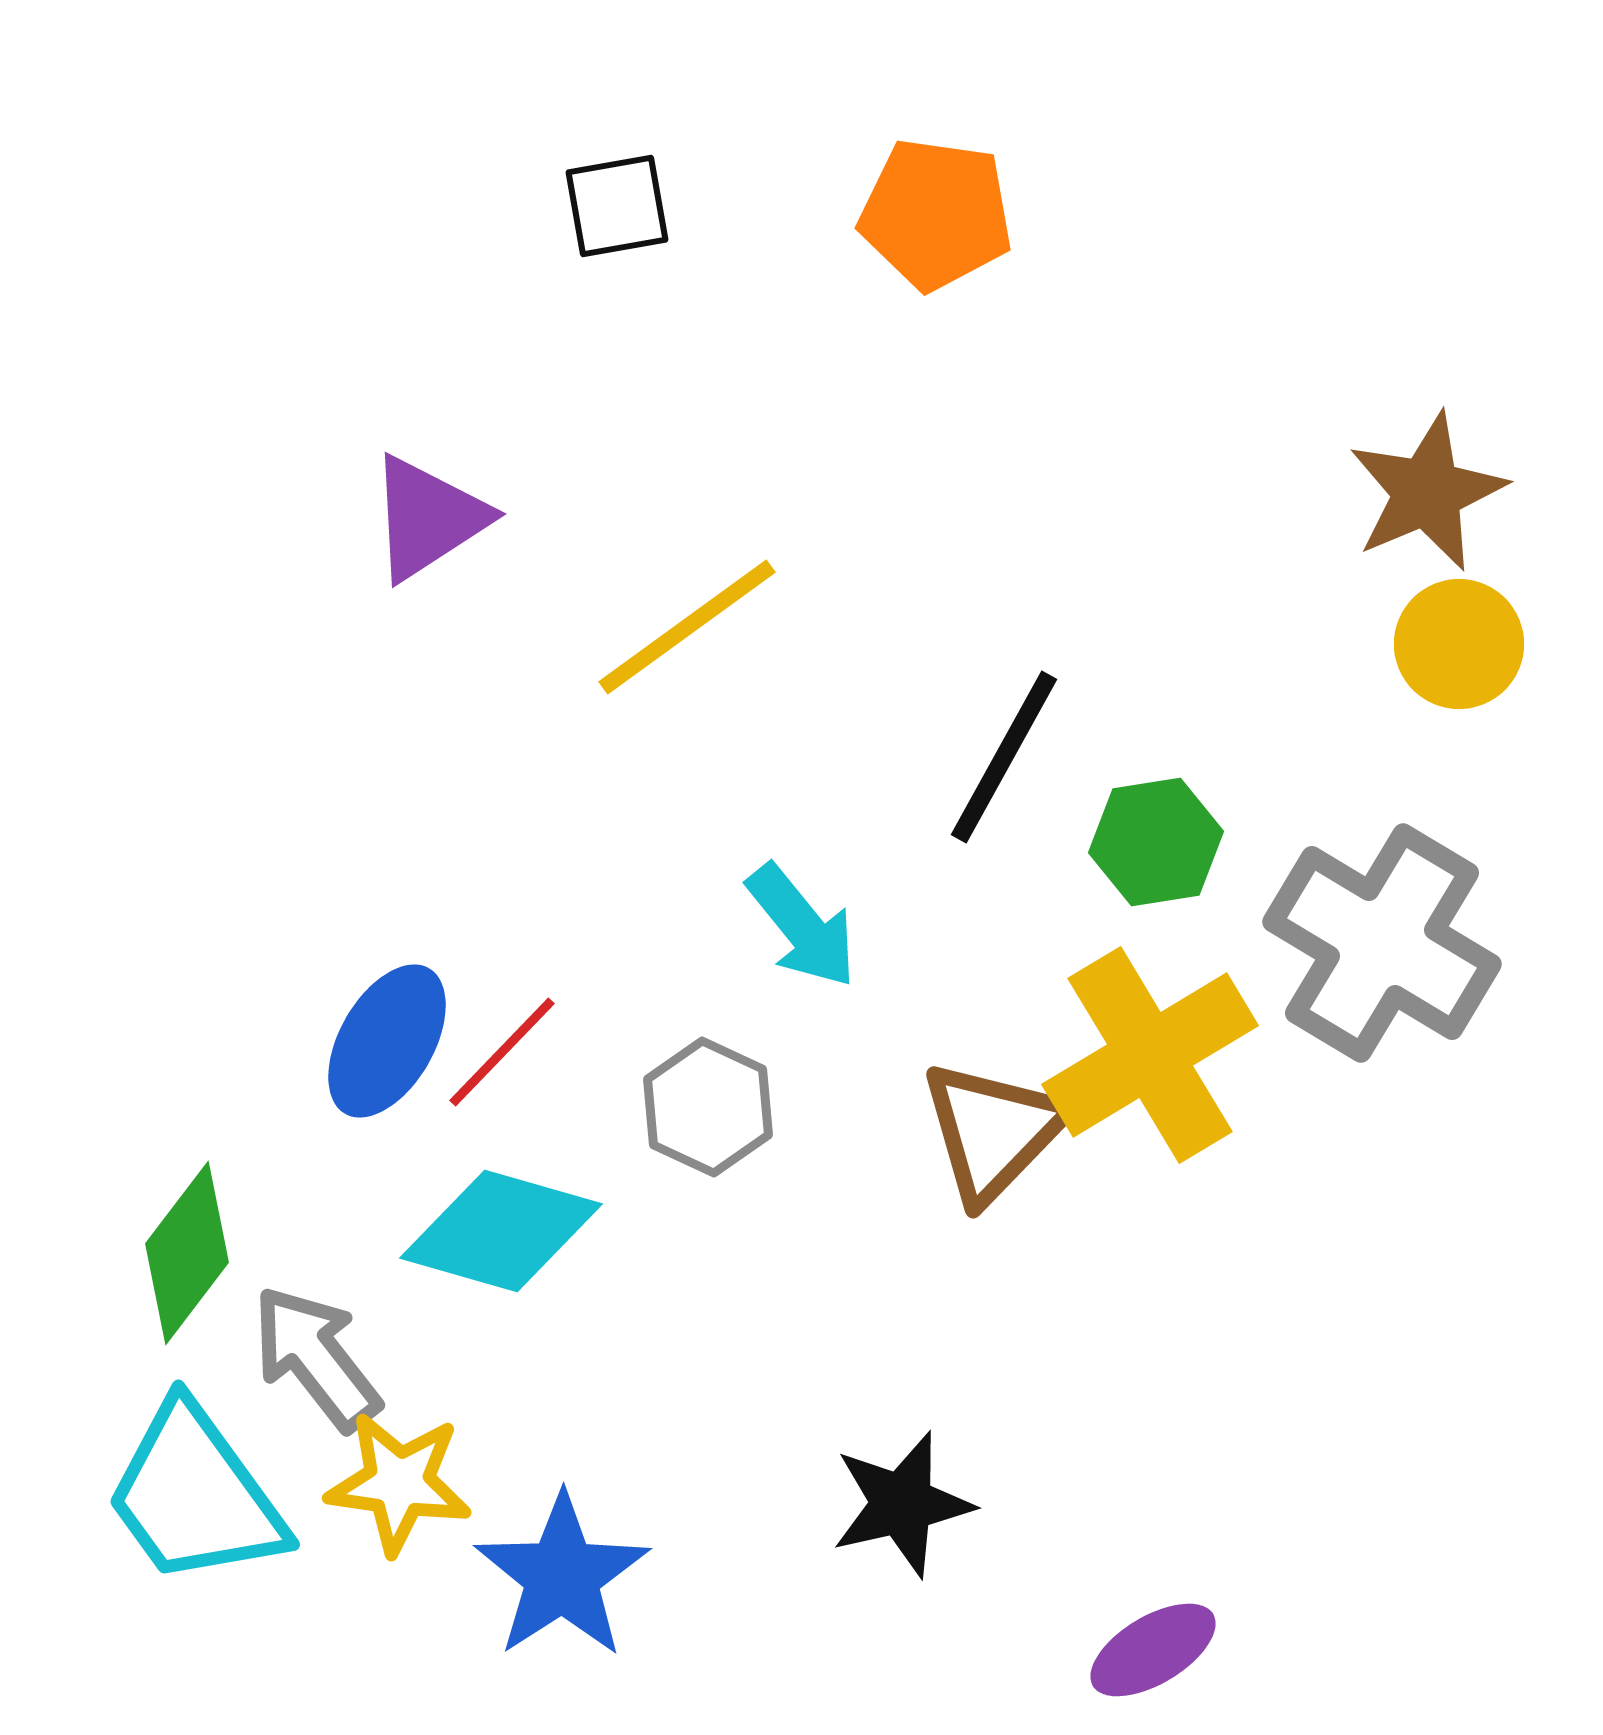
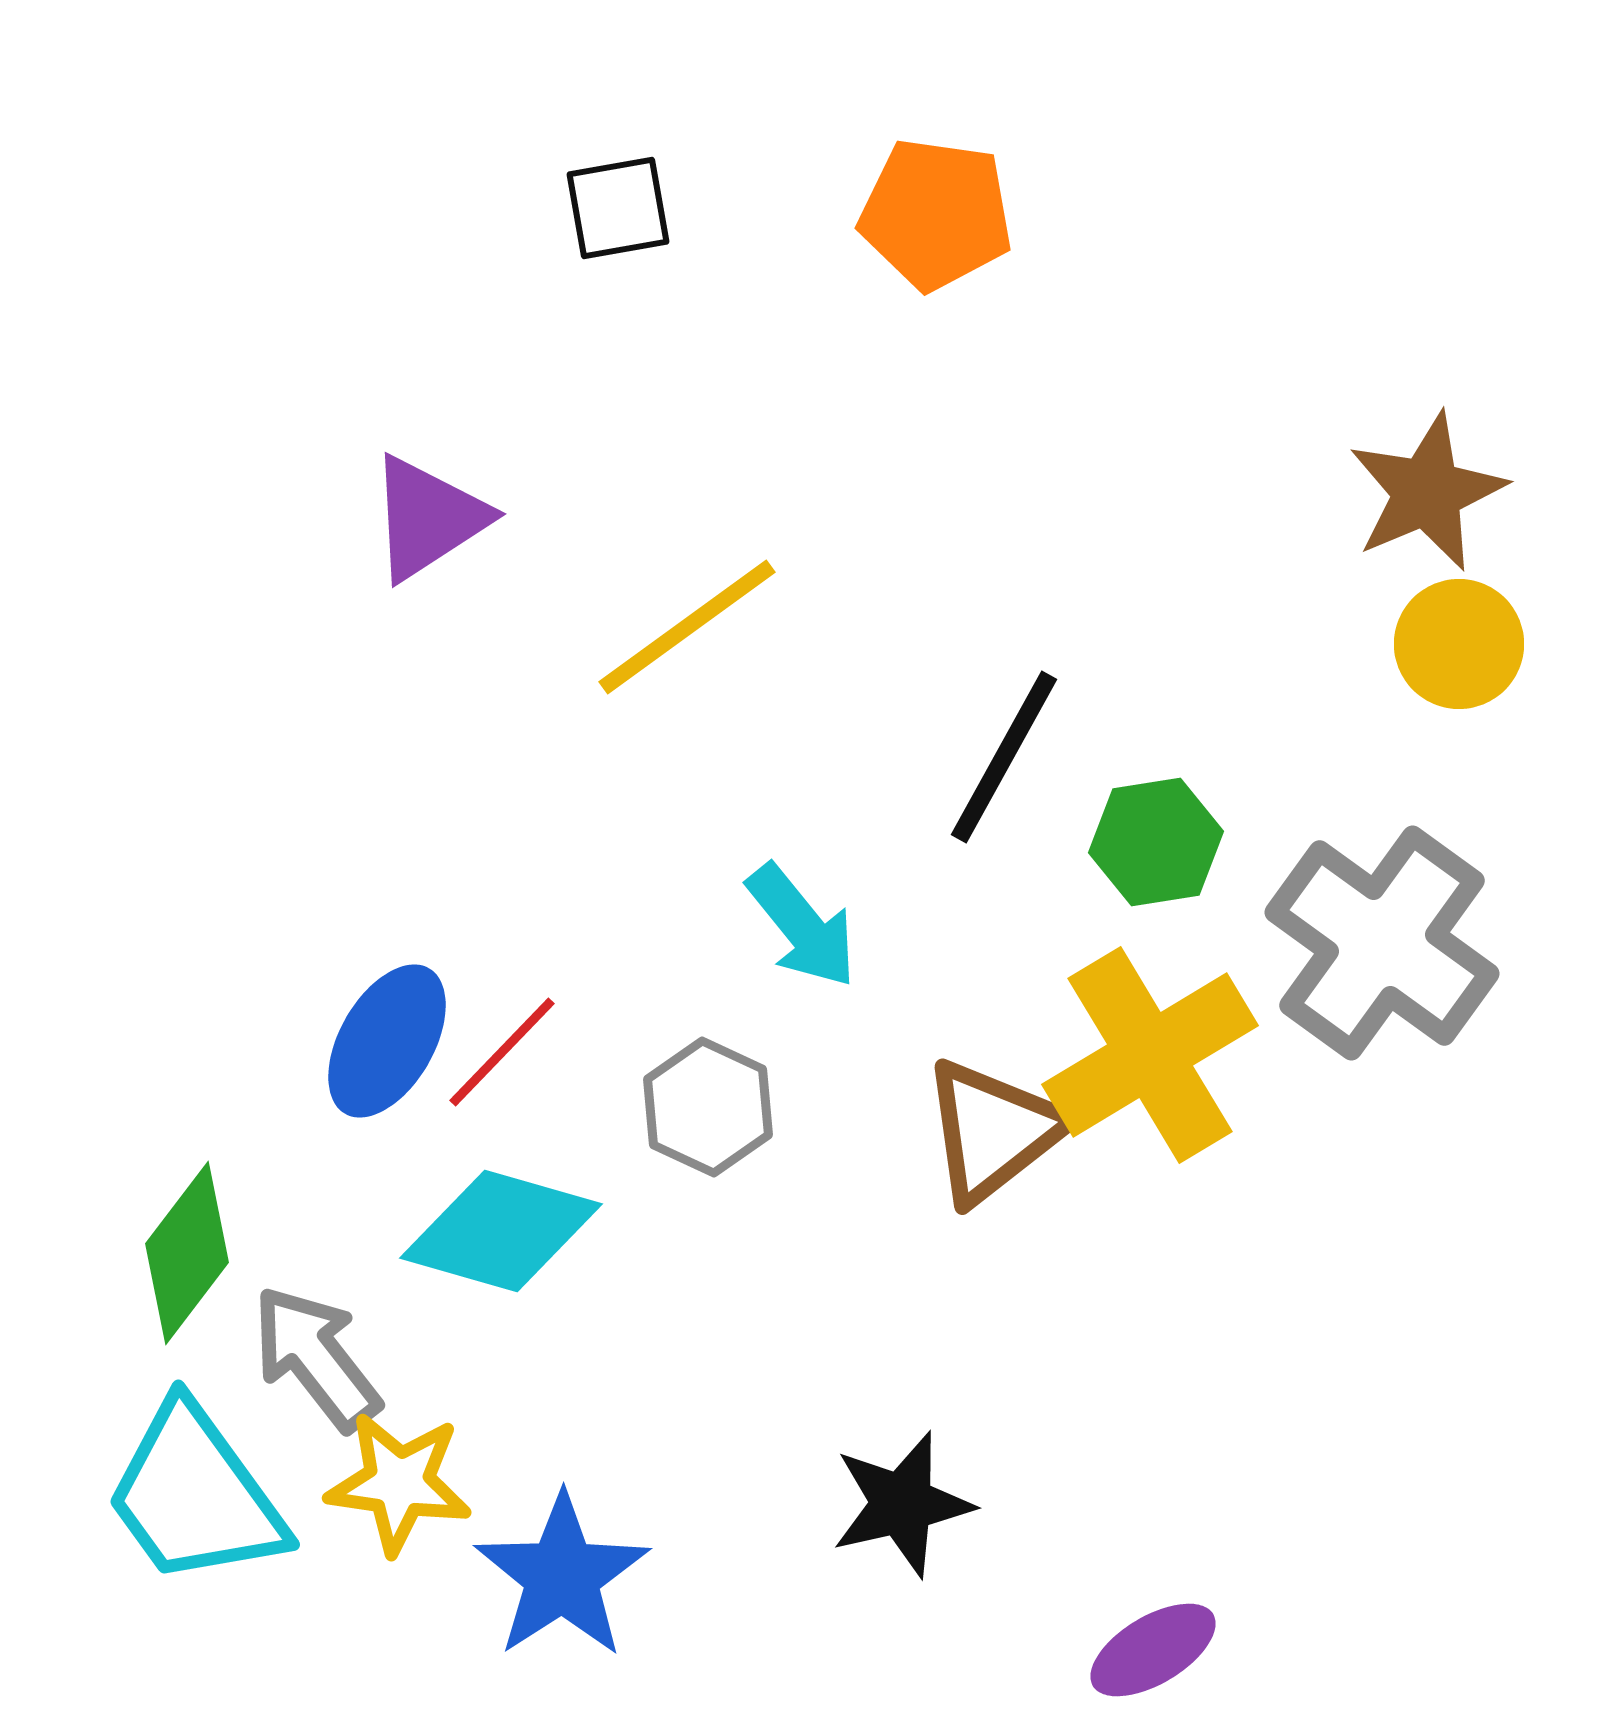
black square: moved 1 px right, 2 px down
gray cross: rotated 5 degrees clockwise
brown triangle: rotated 8 degrees clockwise
